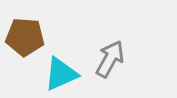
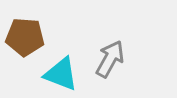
cyan triangle: rotated 45 degrees clockwise
